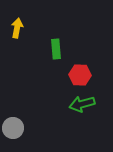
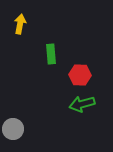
yellow arrow: moved 3 px right, 4 px up
green rectangle: moved 5 px left, 5 px down
gray circle: moved 1 px down
